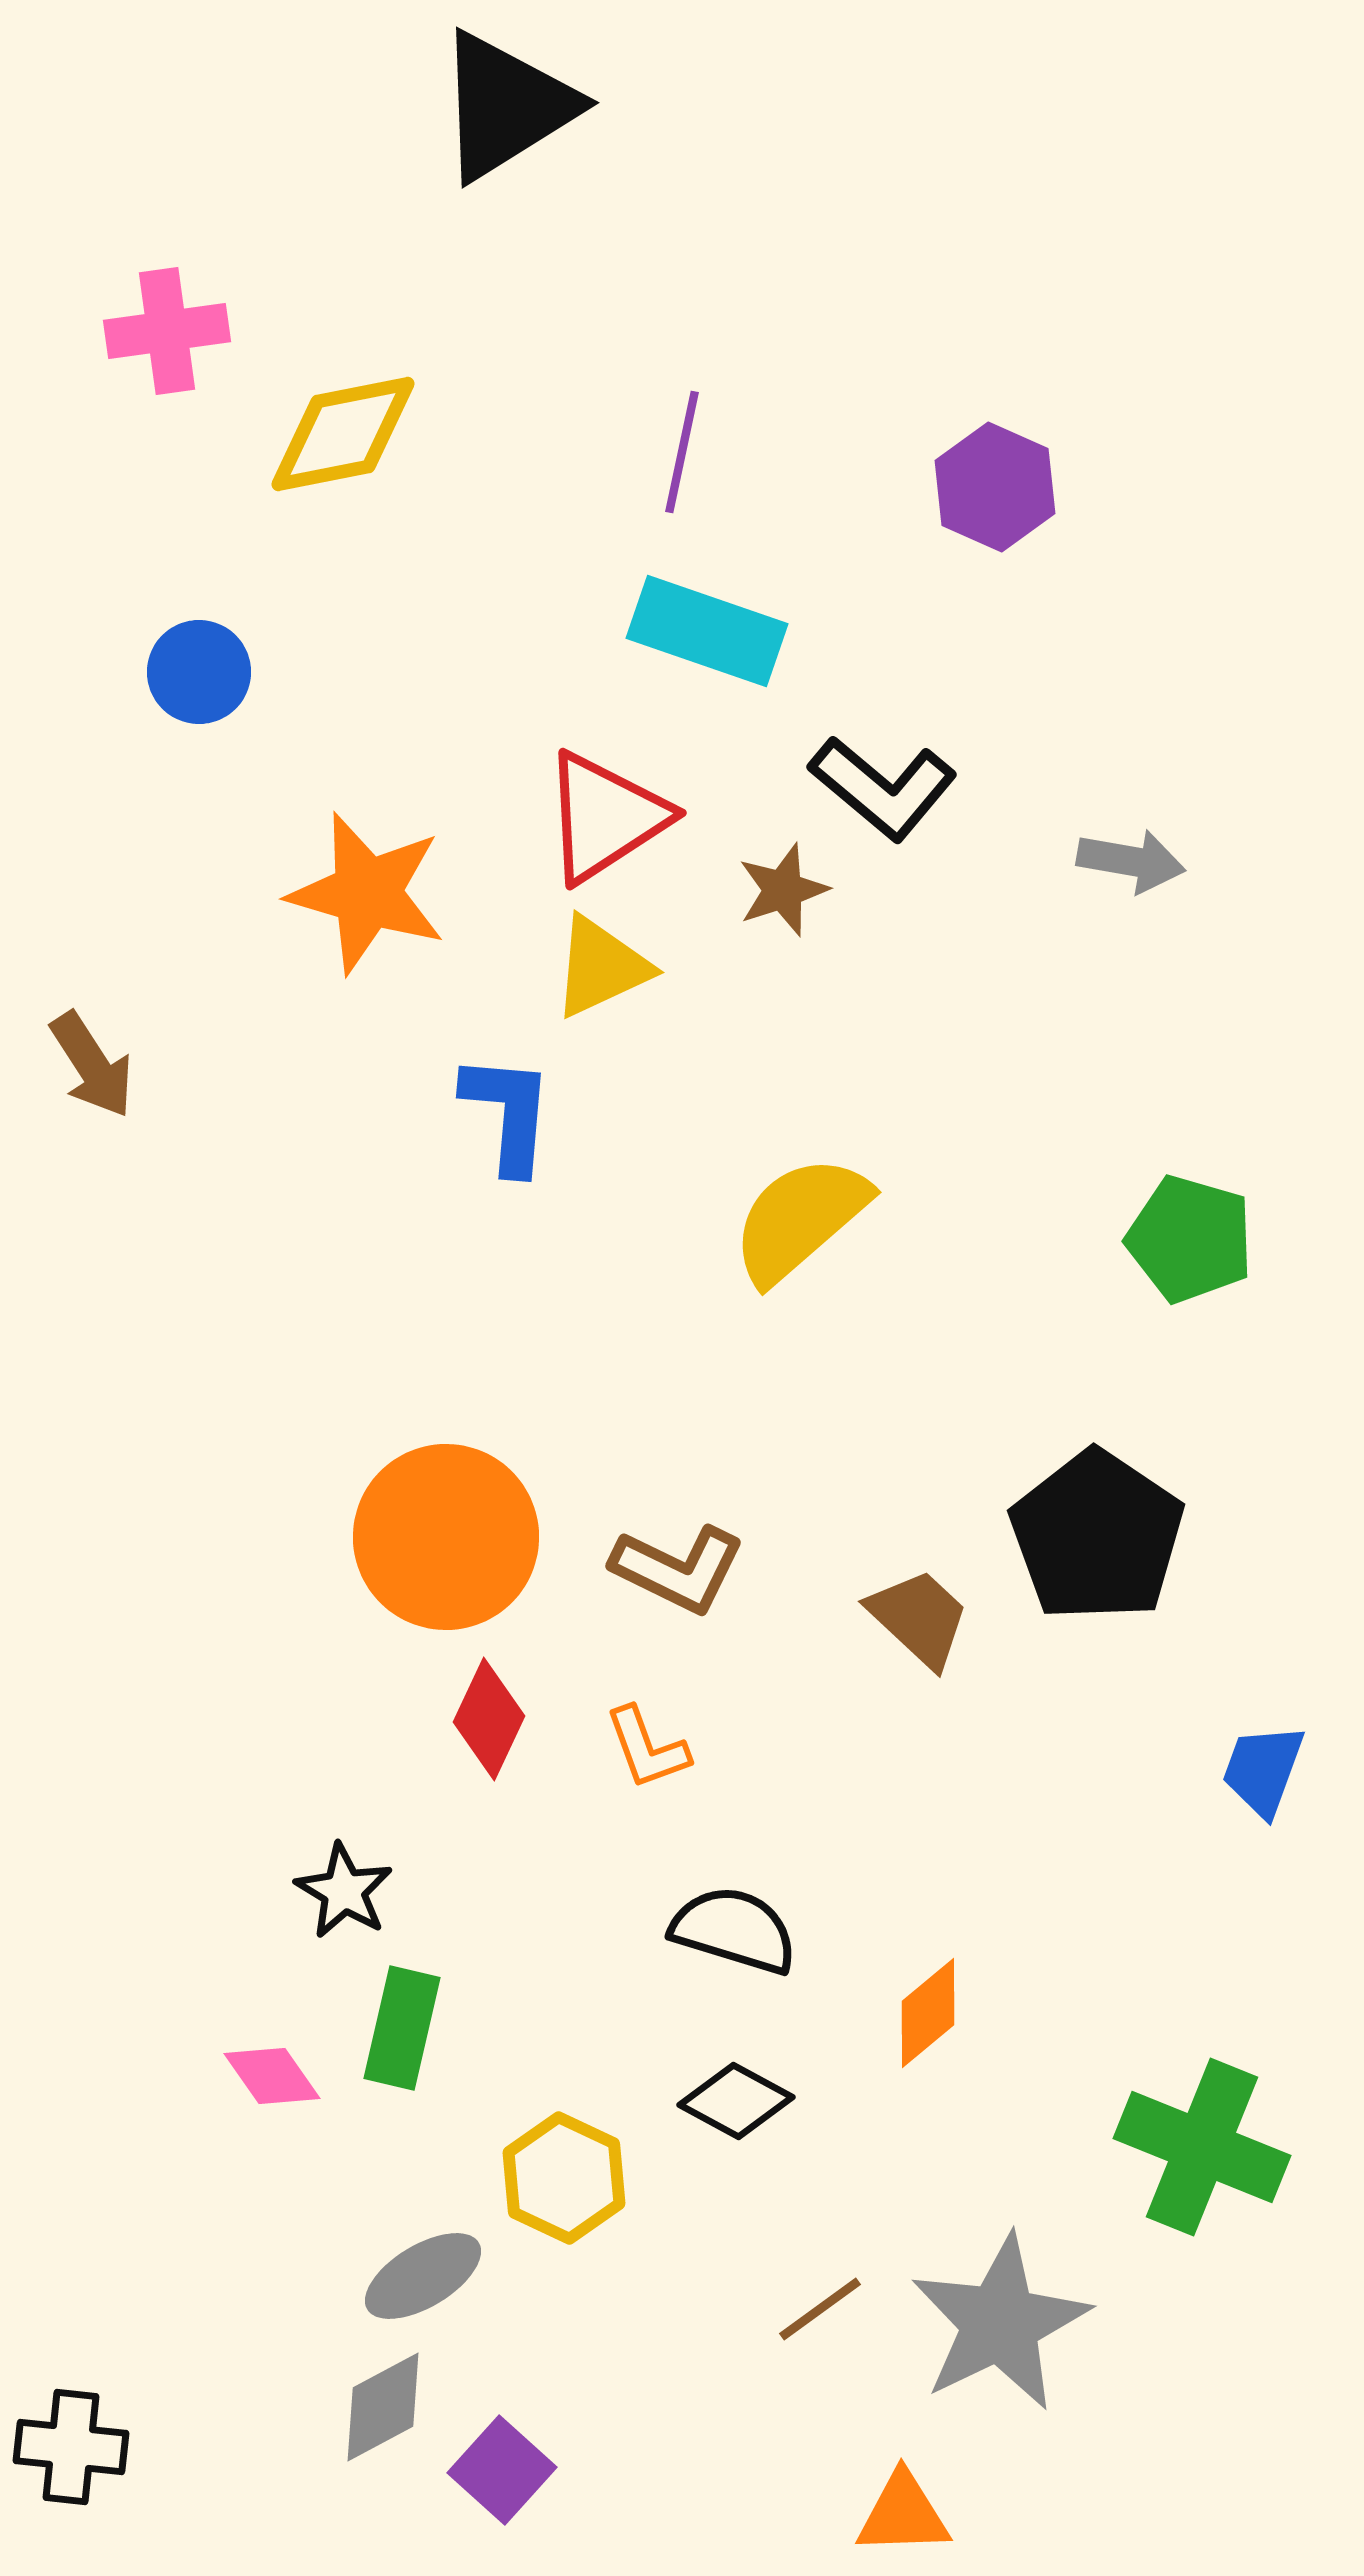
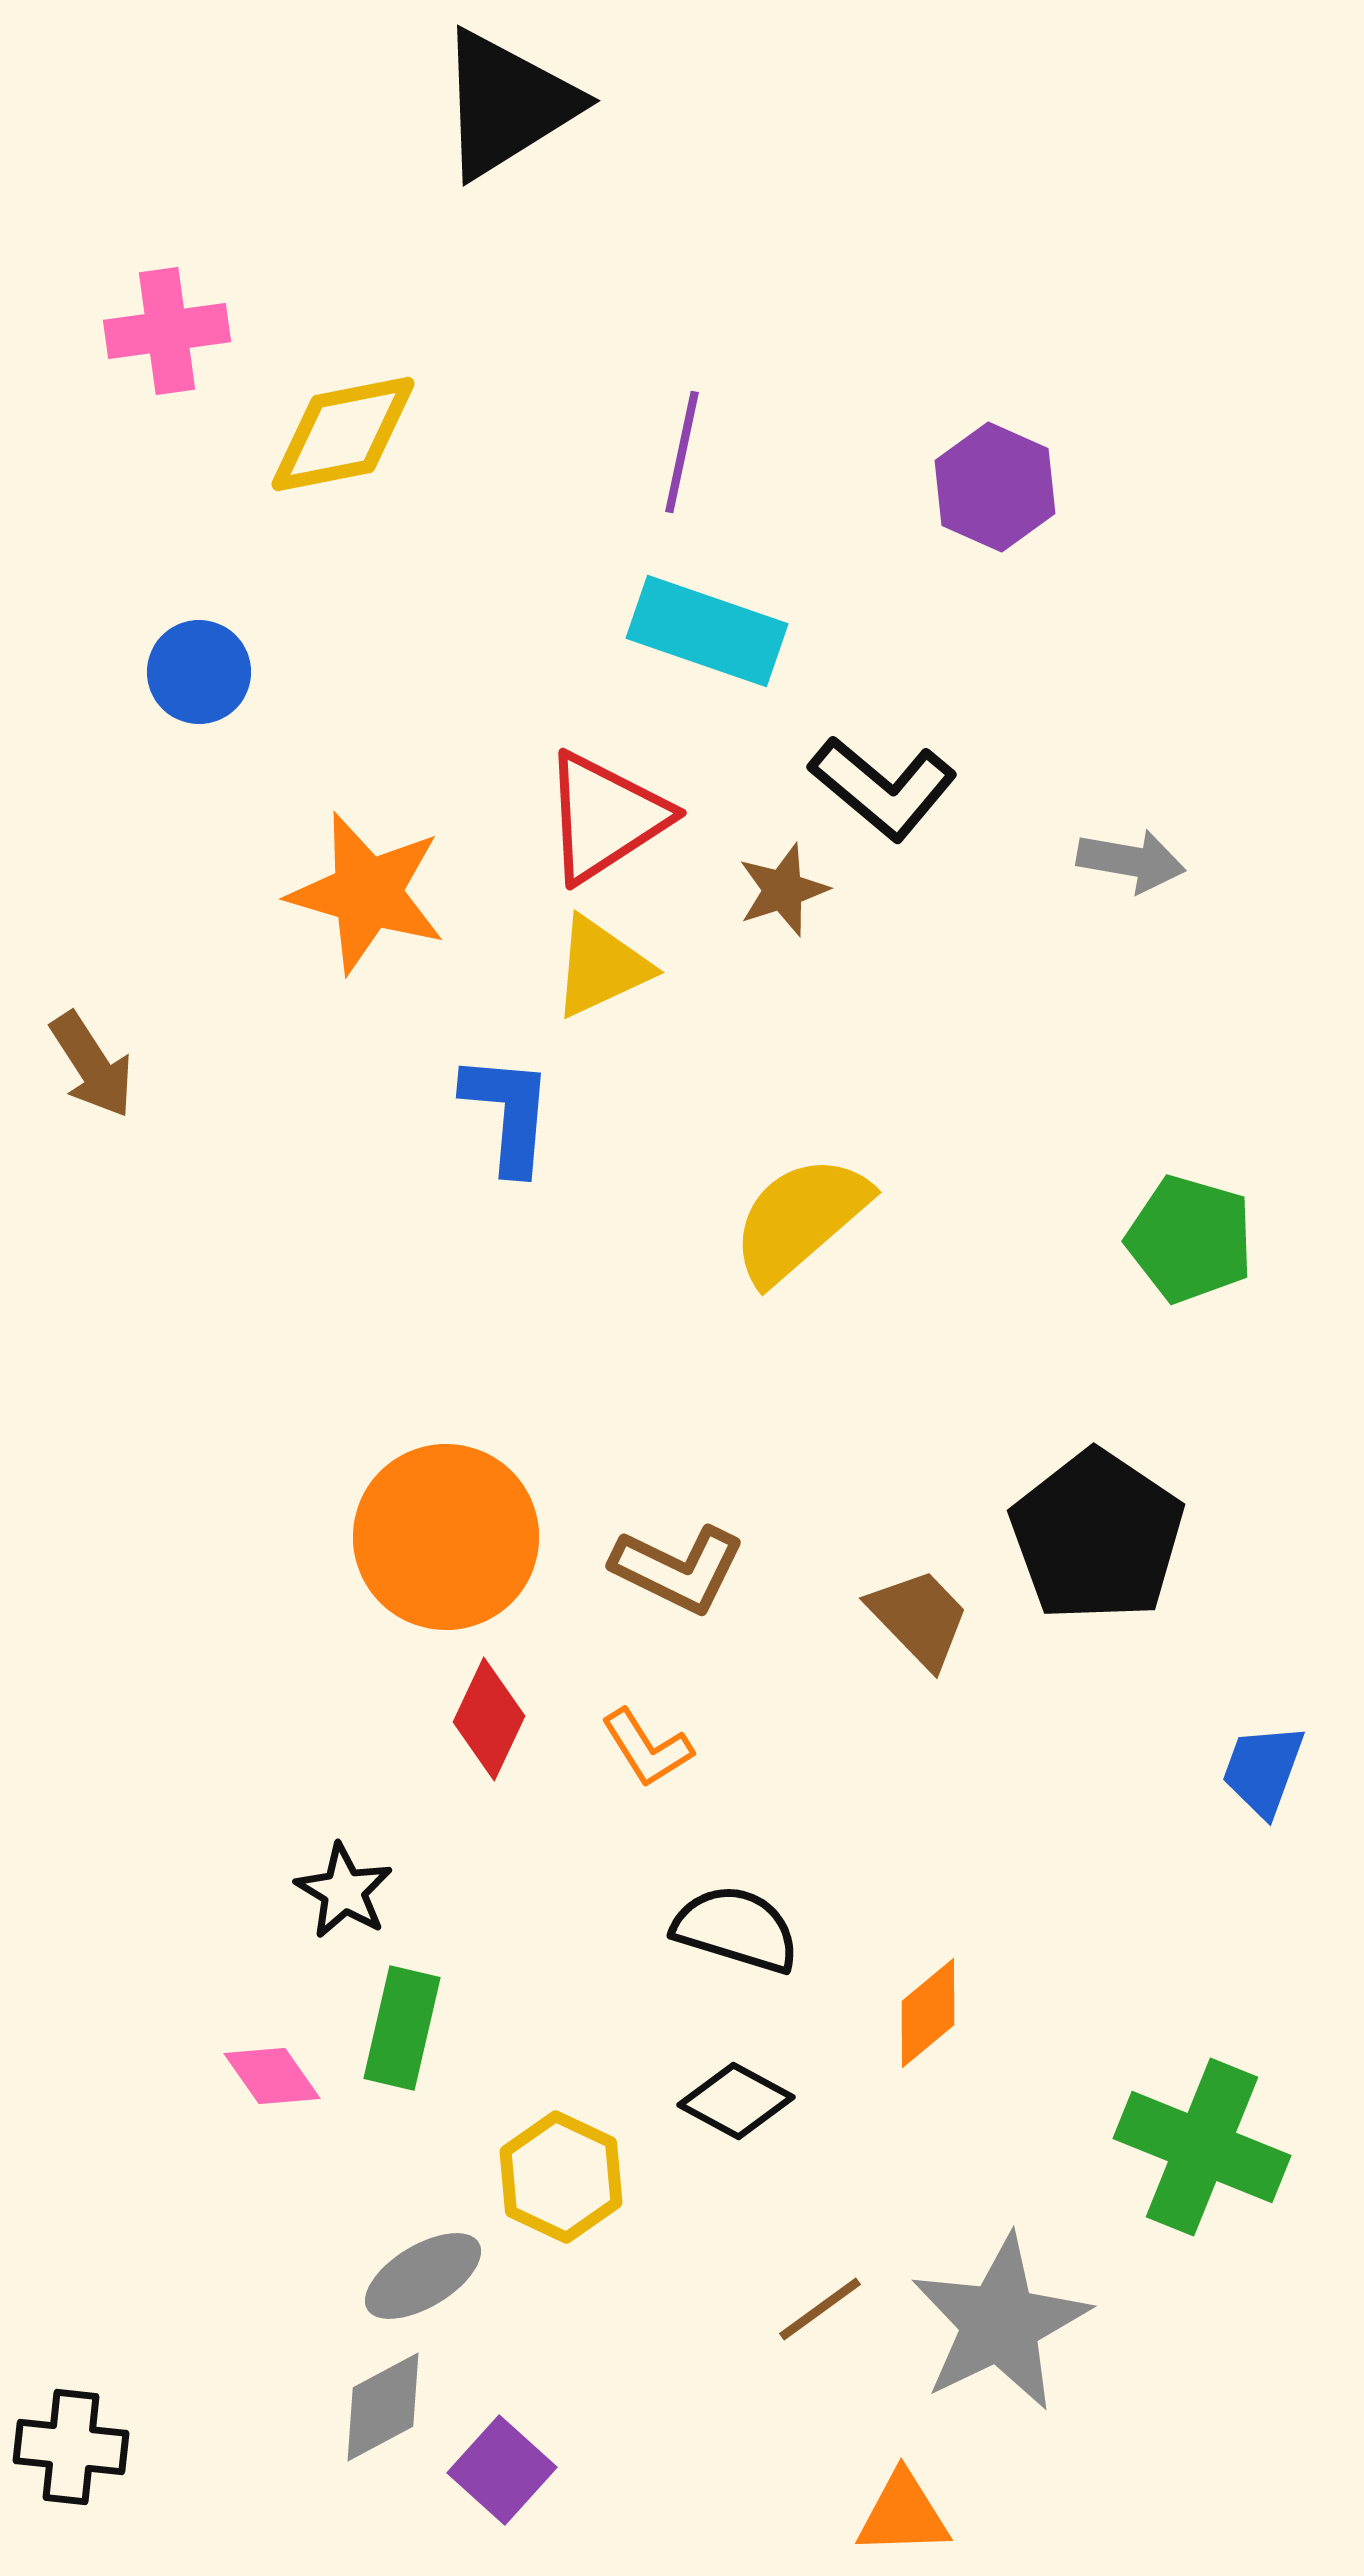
black triangle: moved 1 px right, 2 px up
brown trapezoid: rotated 3 degrees clockwise
orange L-shape: rotated 12 degrees counterclockwise
black semicircle: moved 2 px right, 1 px up
yellow hexagon: moved 3 px left, 1 px up
